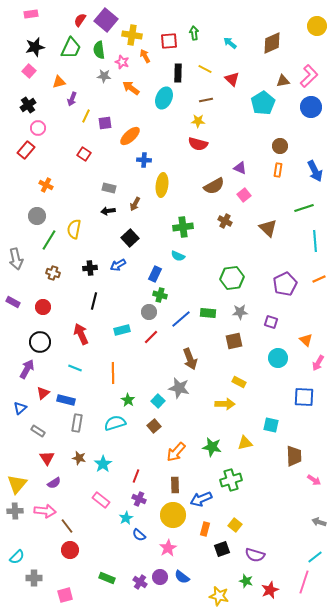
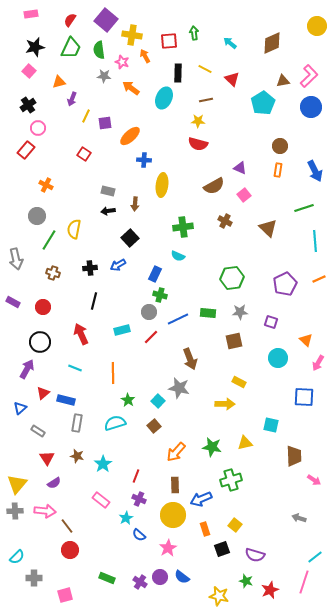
red semicircle at (80, 20): moved 10 px left
gray rectangle at (109, 188): moved 1 px left, 3 px down
brown arrow at (135, 204): rotated 24 degrees counterclockwise
blue line at (181, 319): moved 3 px left; rotated 15 degrees clockwise
brown star at (79, 458): moved 2 px left, 2 px up
gray arrow at (319, 522): moved 20 px left, 4 px up
orange rectangle at (205, 529): rotated 32 degrees counterclockwise
